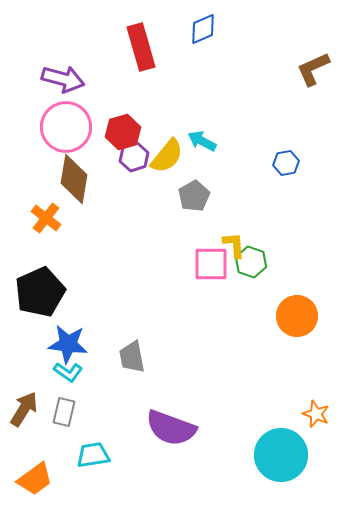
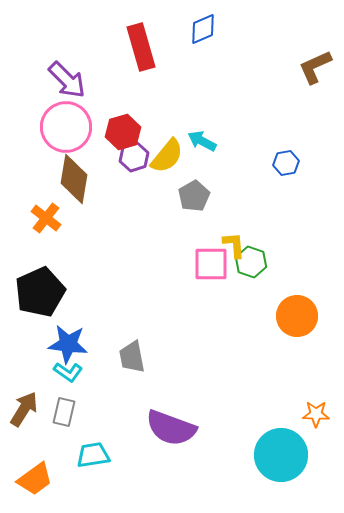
brown L-shape: moved 2 px right, 2 px up
purple arrow: moved 4 px right, 1 px down; rotated 30 degrees clockwise
orange star: rotated 20 degrees counterclockwise
